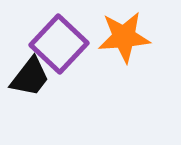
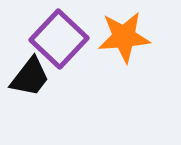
purple square: moved 5 px up
